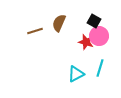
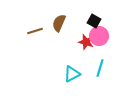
cyan triangle: moved 4 px left
